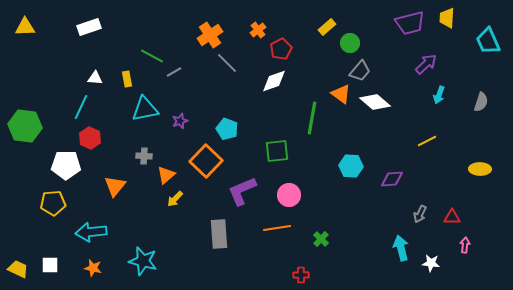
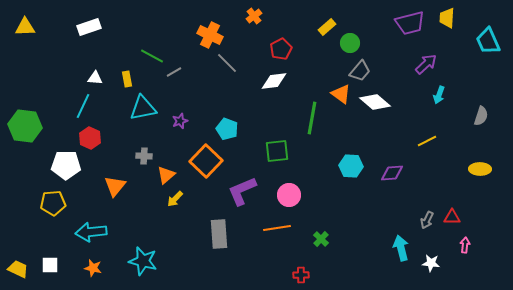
orange cross at (258, 30): moved 4 px left, 14 px up
orange cross at (210, 35): rotated 30 degrees counterclockwise
white diamond at (274, 81): rotated 12 degrees clockwise
gray semicircle at (481, 102): moved 14 px down
cyan line at (81, 107): moved 2 px right, 1 px up
cyan triangle at (145, 109): moved 2 px left, 1 px up
purple diamond at (392, 179): moved 6 px up
gray arrow at (420, 214): moved 7 px right, 6 px down
